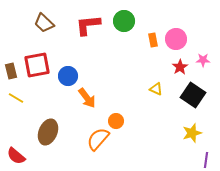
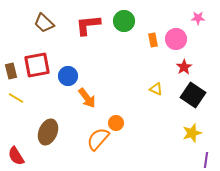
pink star: moved 5 px left, 42 px up
red star: moved 4 px right
orange circle: moved 2 px down
red semicircle: rotated 18 degrees clockwise
